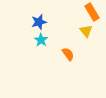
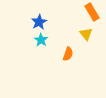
blue star: rotated 14 degrees counterclockwise
yellow triangle: moved 3 px down
orange semicircle: rotated 56 degrees clockwise
